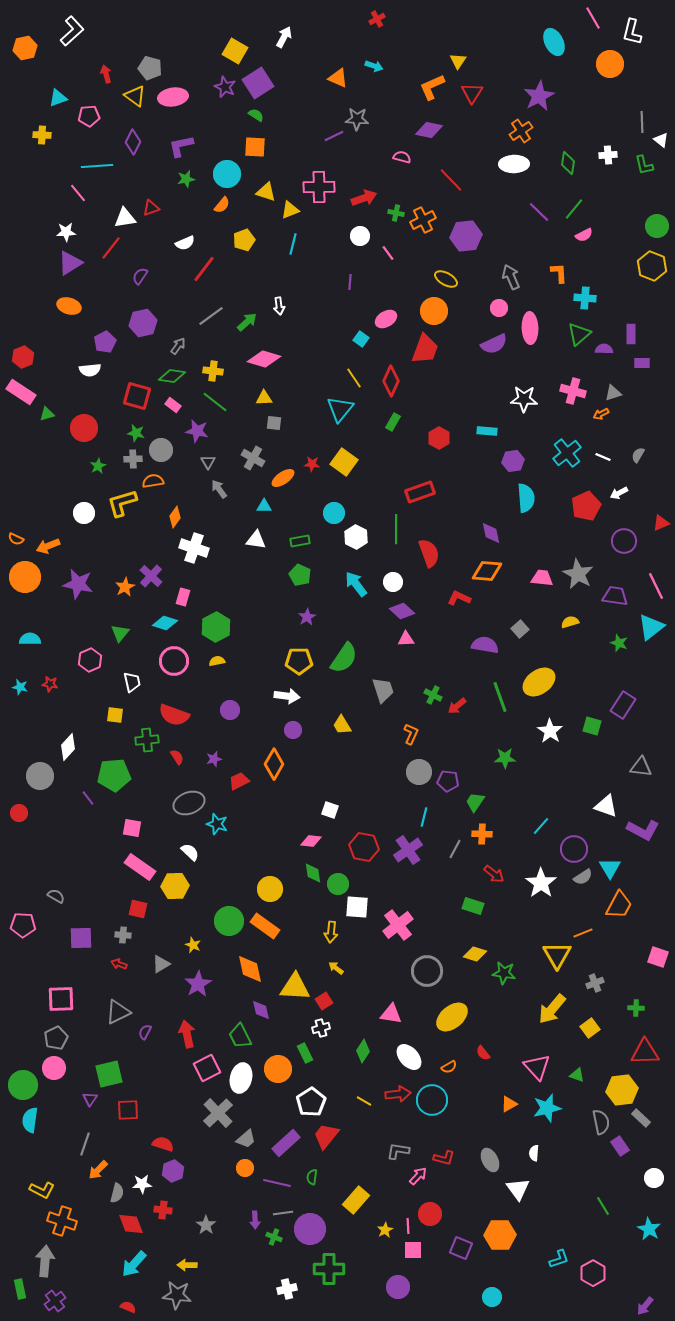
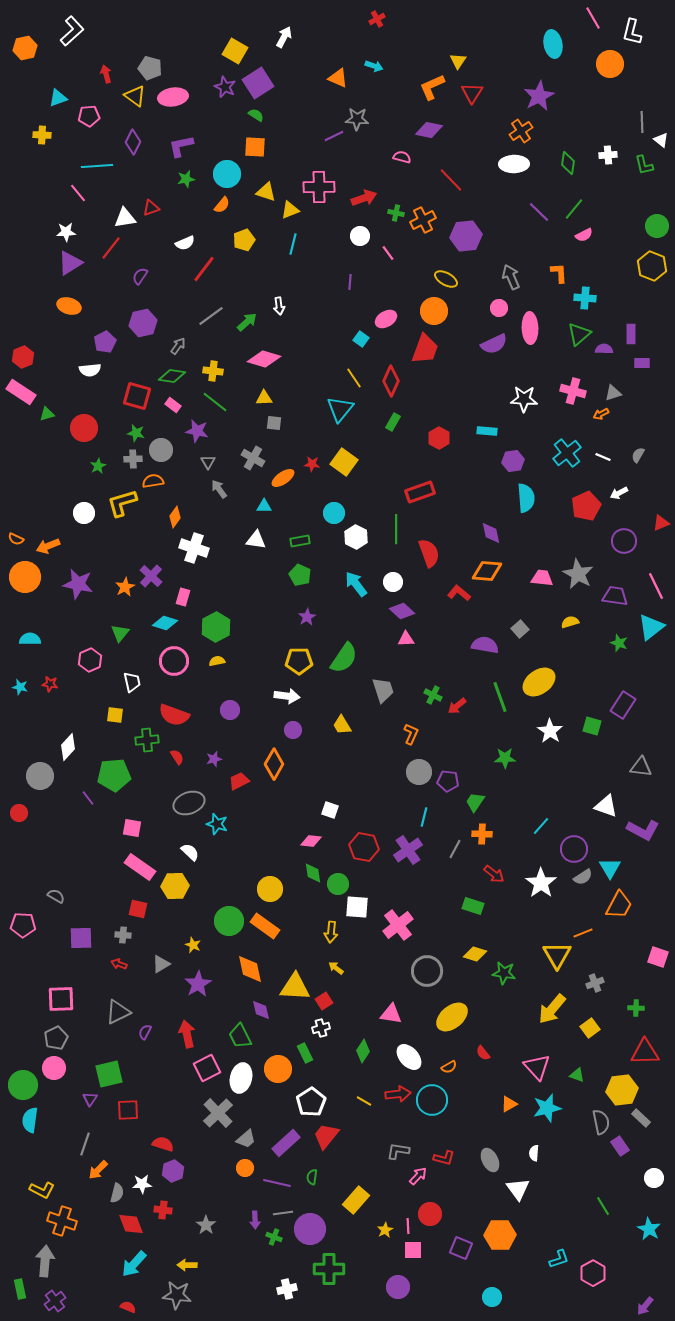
cyan ellipse at (554, 42): moved 1 px left, 2 px down; rotated 16 degrees clockwise
red L-shape at (459, 598): moved 5 px up; rotated 15 degrees clockwise
